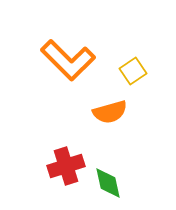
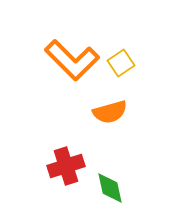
orange L-shape: moved 4 px right
yellow square: moved 12 px left, 8 px up
green diamond: moved 2 px right, 5 px down
